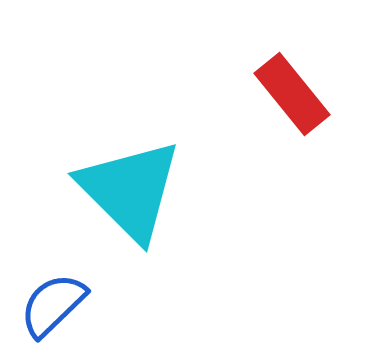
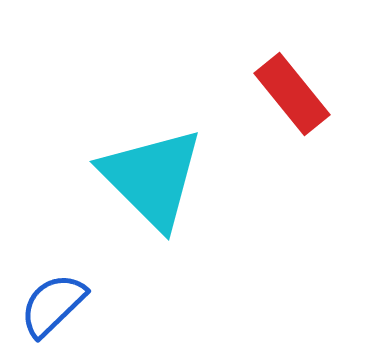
cyan triangle: moved 22 px right, 12 px up
